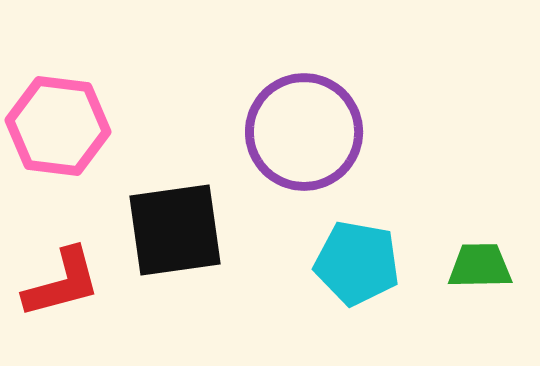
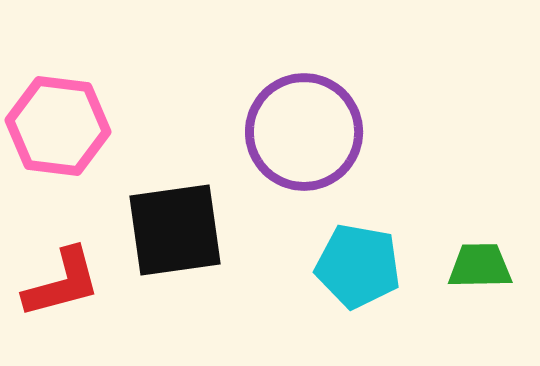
cyan pentagon: moved 1 px right, 3 px down
